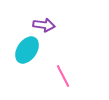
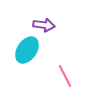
pink line: moved 2 px right
